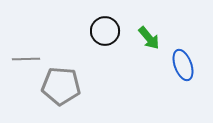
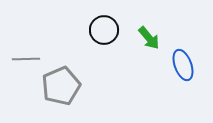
black circle: moved 1 px left, 1 px up
gray pentagon: rotated 27 degrees counterclockwise
